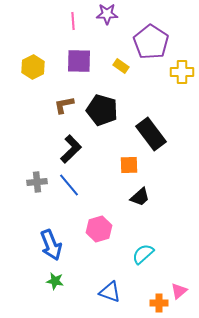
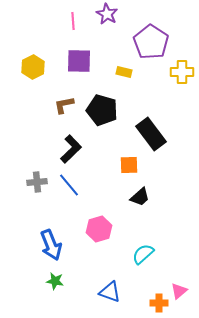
purple star: rotated 30 degrees clockwise
yellow rectangle: moved 3 px right, 6 px down; rotated 21 degrees counterclockwise
